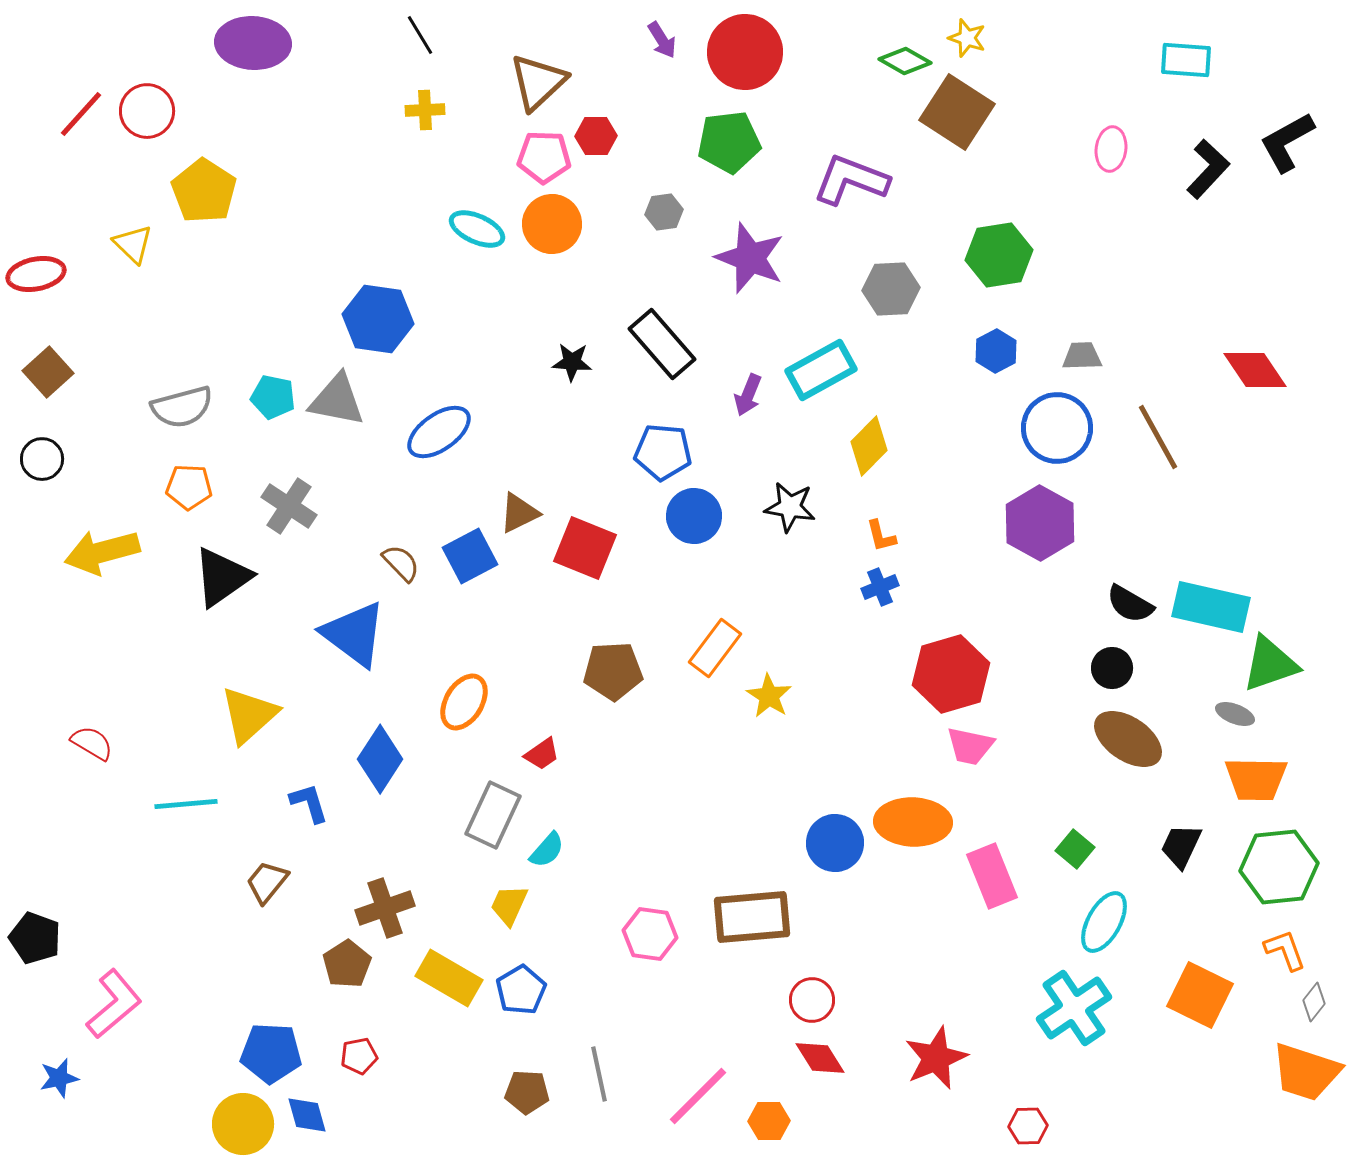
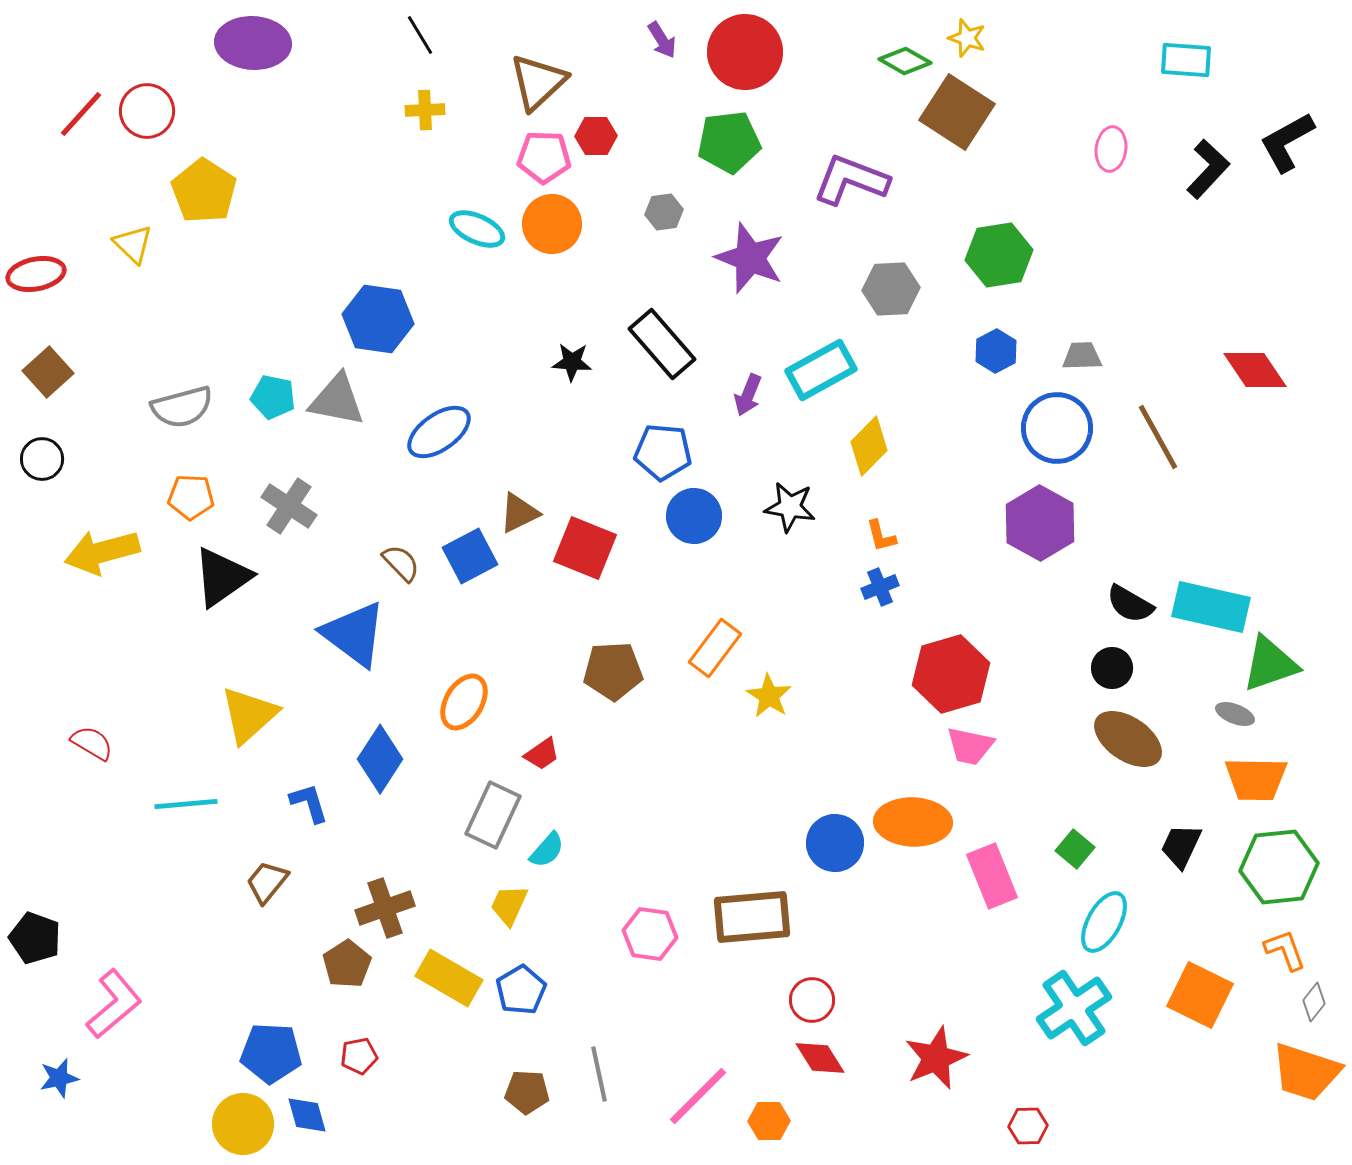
orange pentagon at (189, 487): moved 2 px right, 10 px down
